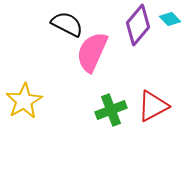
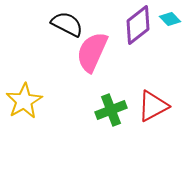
purple diamond: rotated 12 degrees clockwise
